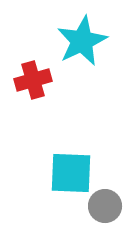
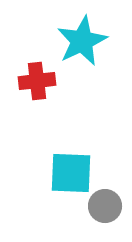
red cross: moved 4 px right, 1 px down; rotated 9 degrees clockwise
